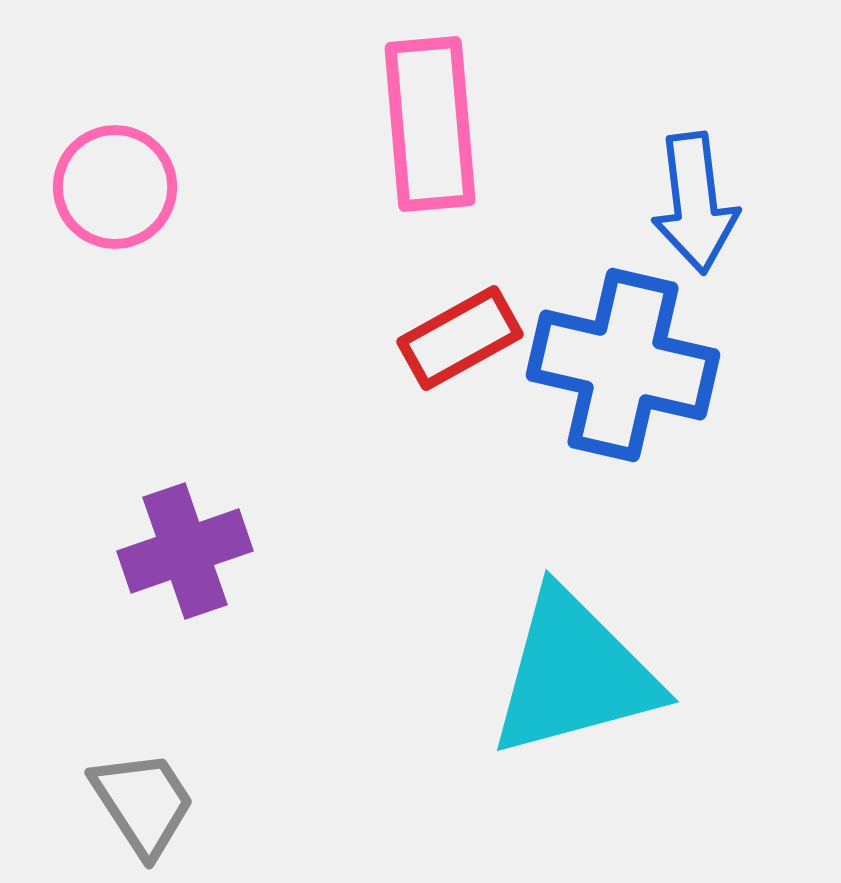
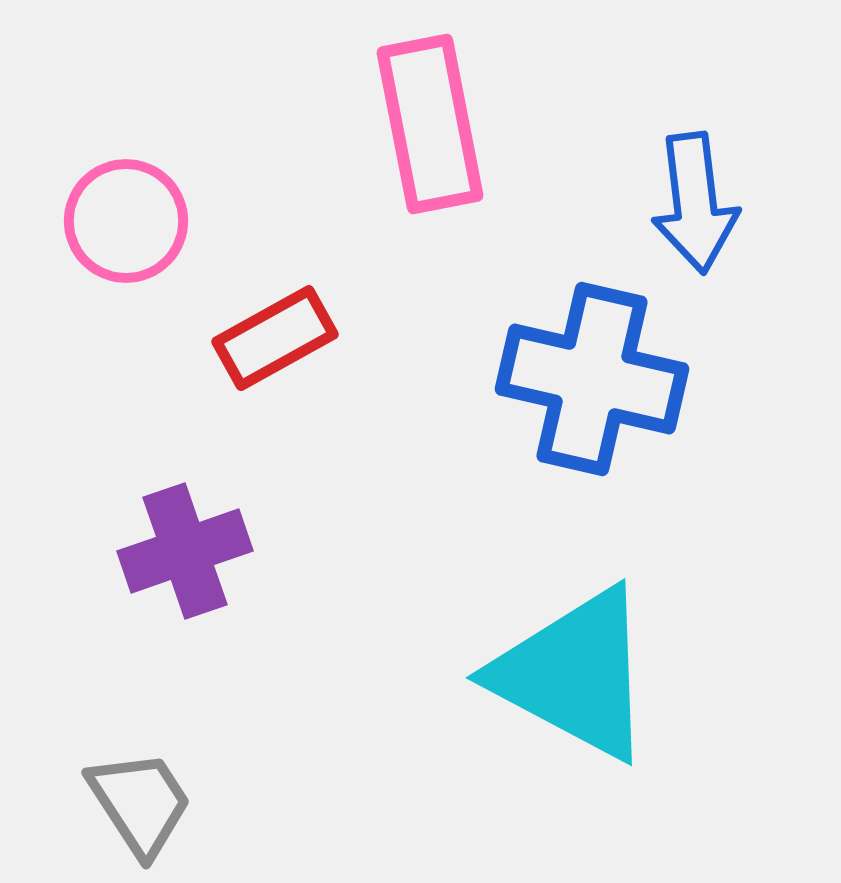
pink rectangle: rotated 6 degrees counterclockwise
pink circle: moved 11 px right, 34 px down
red rectangle: moved 185 px left
blue cross: moved 31 px left, 14 px down
cyan triangle: rotated 43 degrees clockwise
gray trapezoid: moved 3 px left
